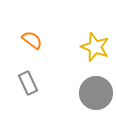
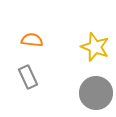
orange semicircle: rotated 30 degrees counterclockwise
gray rectangle: moved 6 px up
